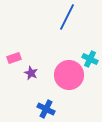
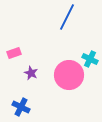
pink rectangle: moved 5 px up
blue cross: moved 25 px left, 2 px up
